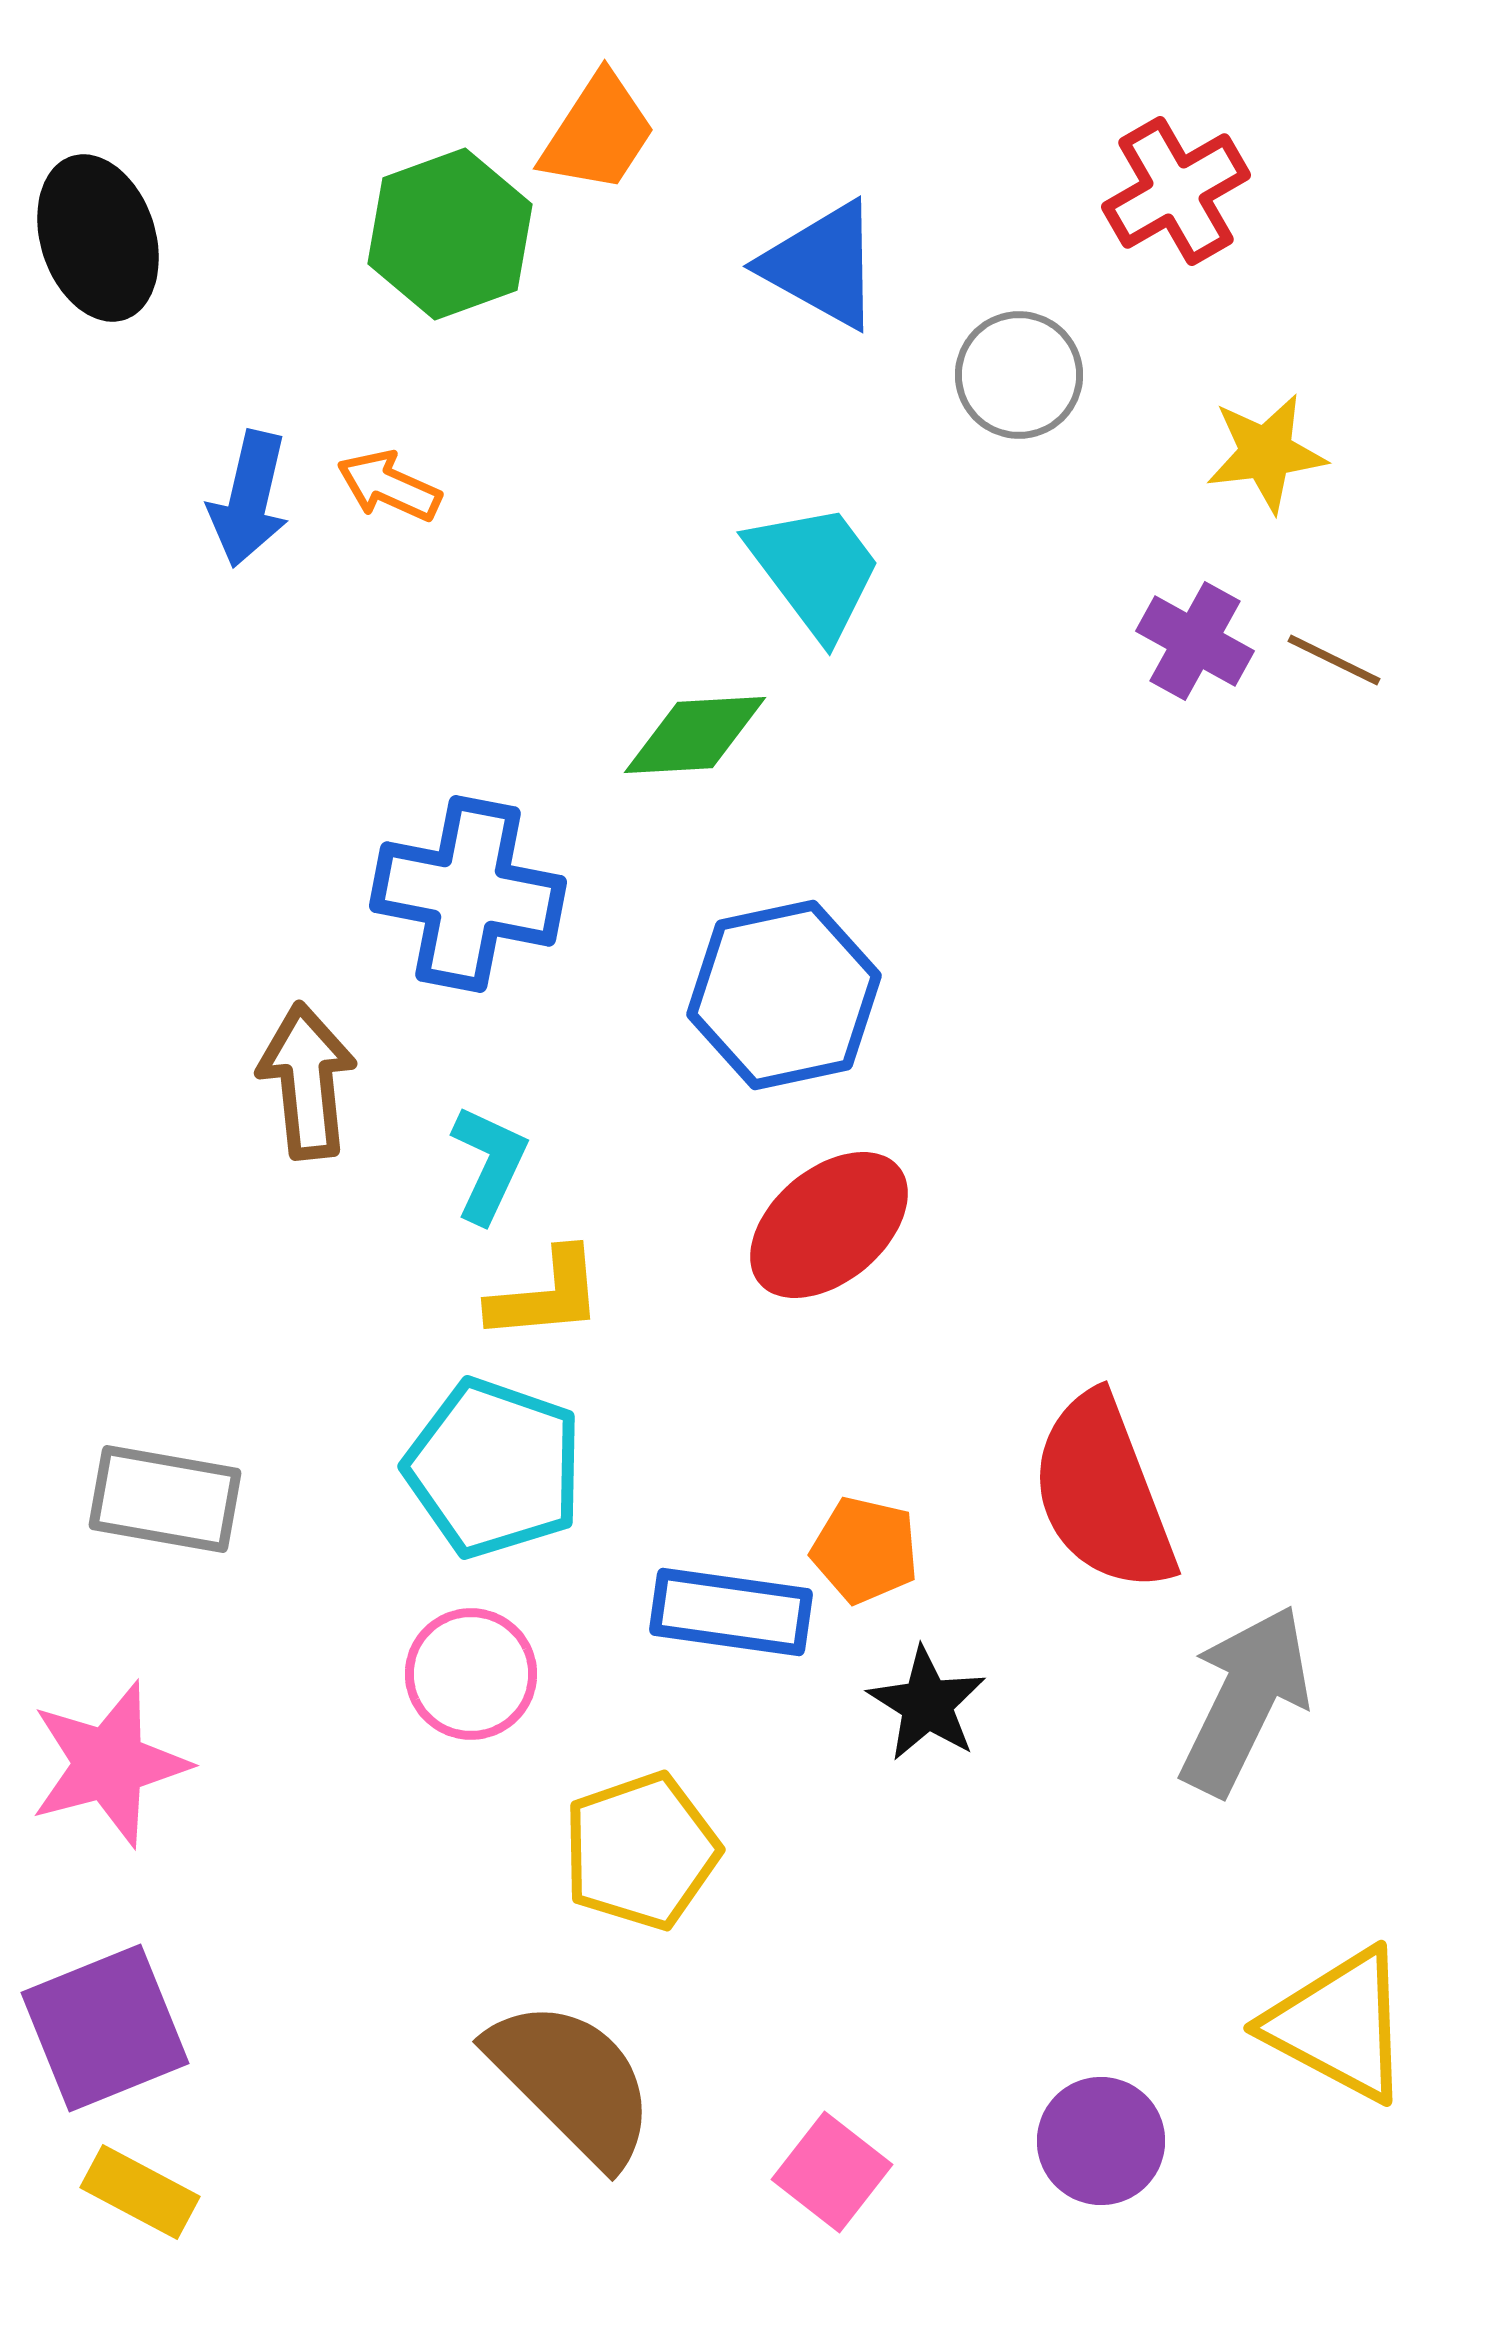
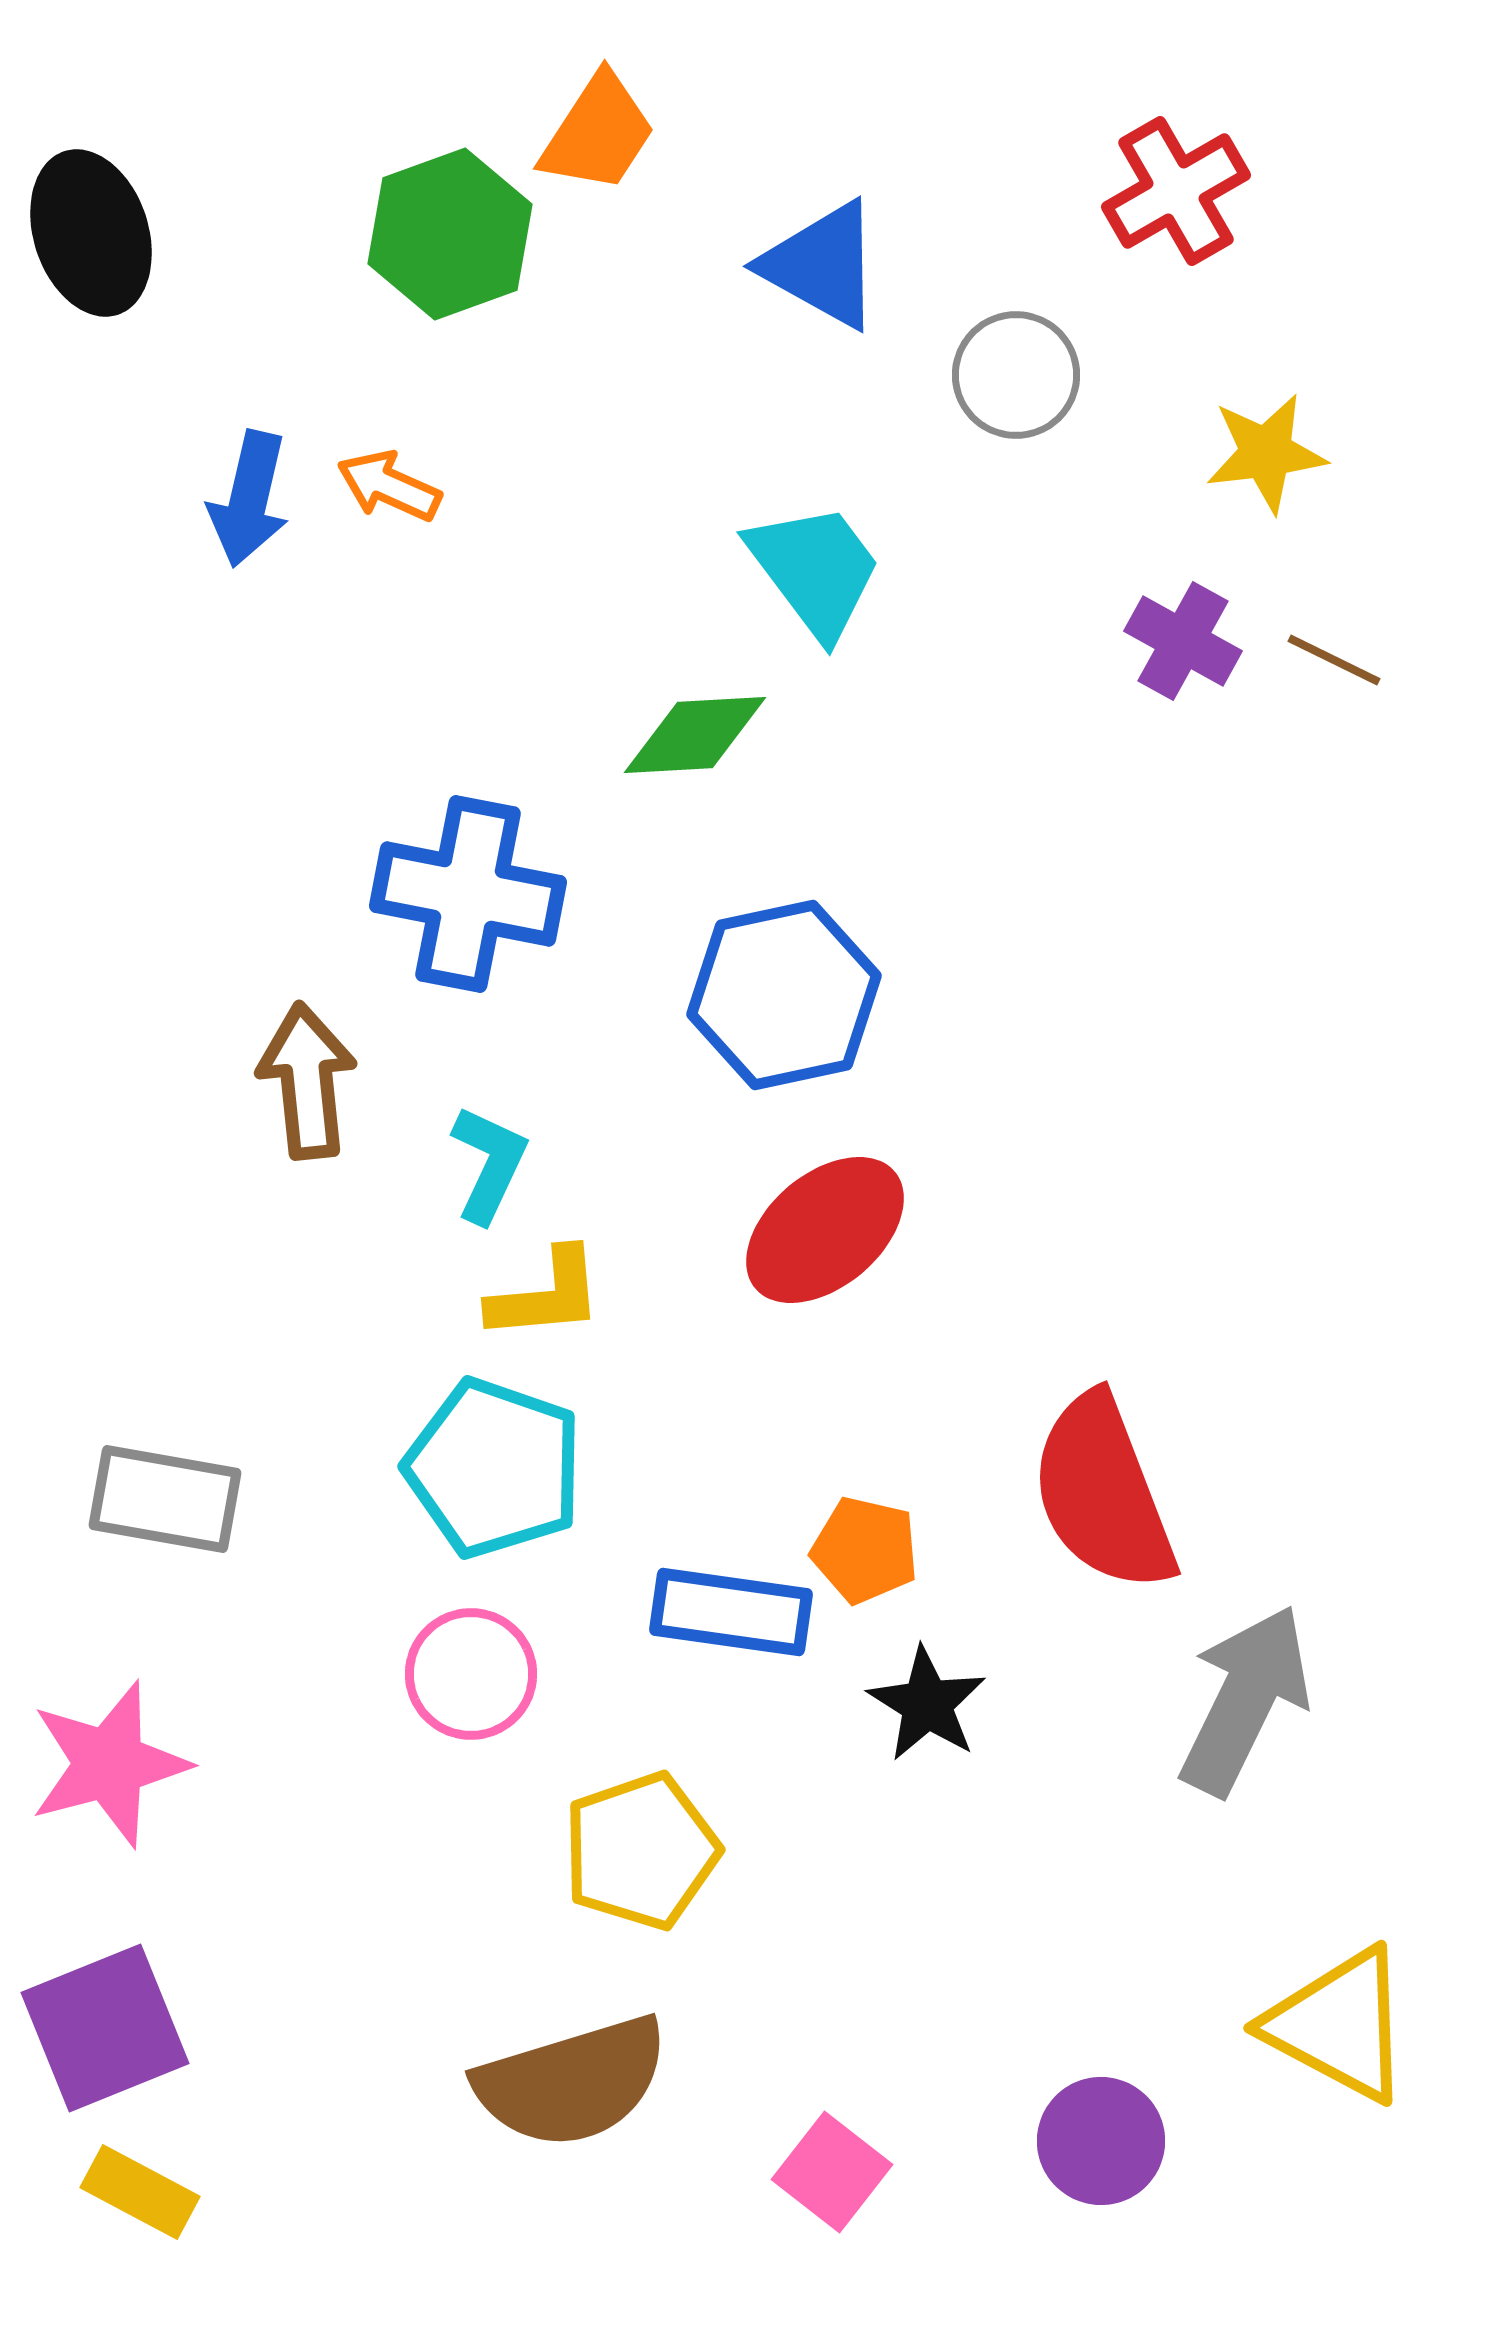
black ellipse: moved 7 px left, 5 px up
gray circle: moved 3 px left
purple cross: moved 12 px left
red ellipse: moved 4 px left, 5 px down
brown semicircle: rotated 118 degrees clockwise
